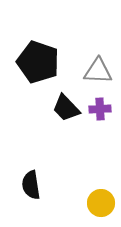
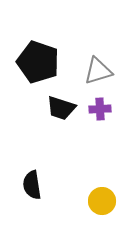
gray triangle: rotated 20 degrees counterclockwise
black trapezoid: moved 5 px left; rotated 28 degrees counterclockwise
black semicircle: moved 1 px right
yellow circle: moved 1 px right, 2 px up
